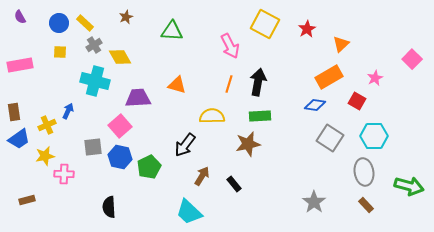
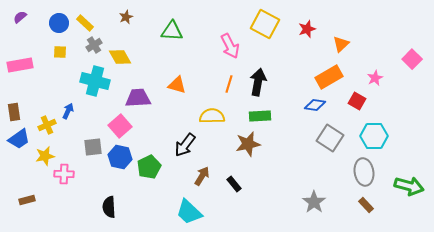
purple semicircle at (20, 17): rotated 80 degrees clockwise
red star at (307, 29): rotated 12 degrees clockwise
